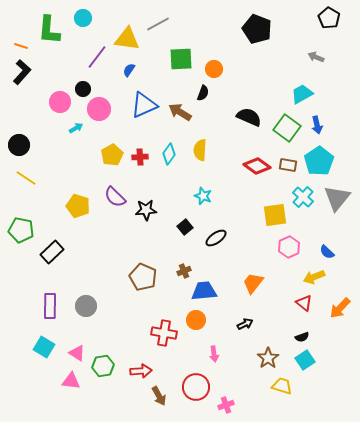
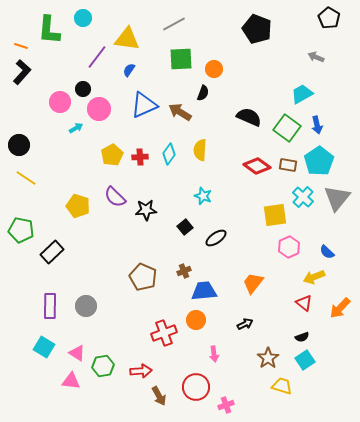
gray line at (158, 24): moved 16 px right
red cross at (164, 333): rotated 30 degrees counterclockwise
